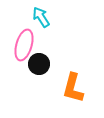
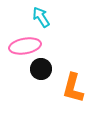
pink ellipse: moved 1 px right, 1 px down; rotated 64 degrees clockwise
black circle: moved 2 px right, 5 px down
